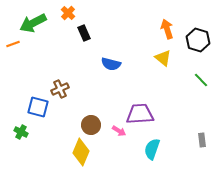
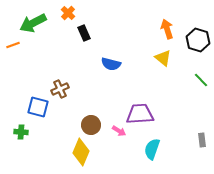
orange line: moved 1 px down
green cross: rotated 24 degrees counterclockwise
